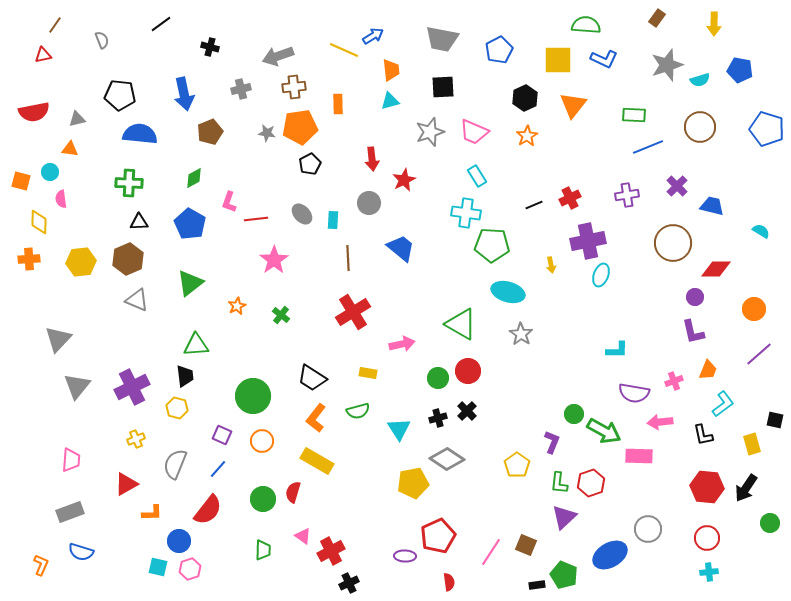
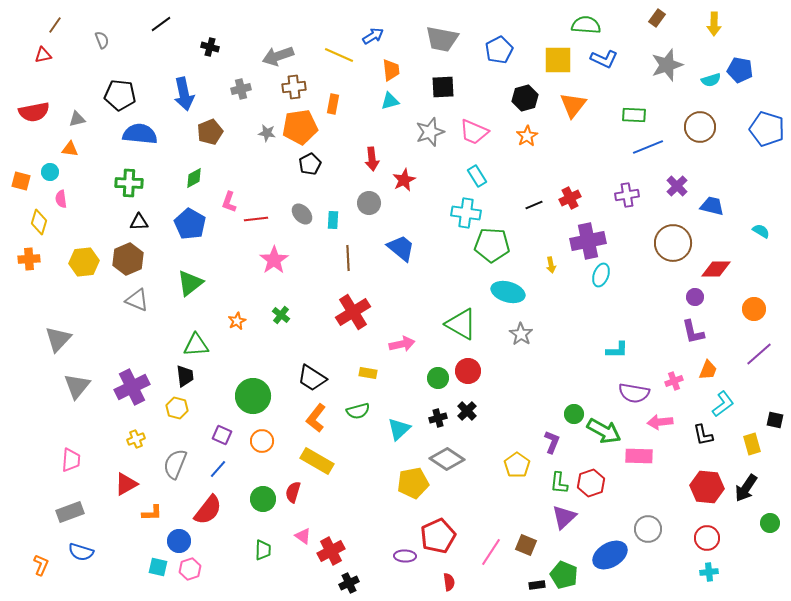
yellow line at (344, 50): moved 5 px left, 5 px down
cyan semicircle at (700, 80): moved 11 px right
black hexagon at (525, 98): rotated 10 degrees clockwise
orange rectangle at (338, 104): moved 5 px left; rotated 12 degrees clockwise
yellow diamond at (39, 222): rotated 15 degrees clockwise
yellow hexagon at (81, 262): moved 3 px right
orange star at (237, 306): moved 15 px down
cyan triangle at (399, 429): rotated 20 degrees clockwise
